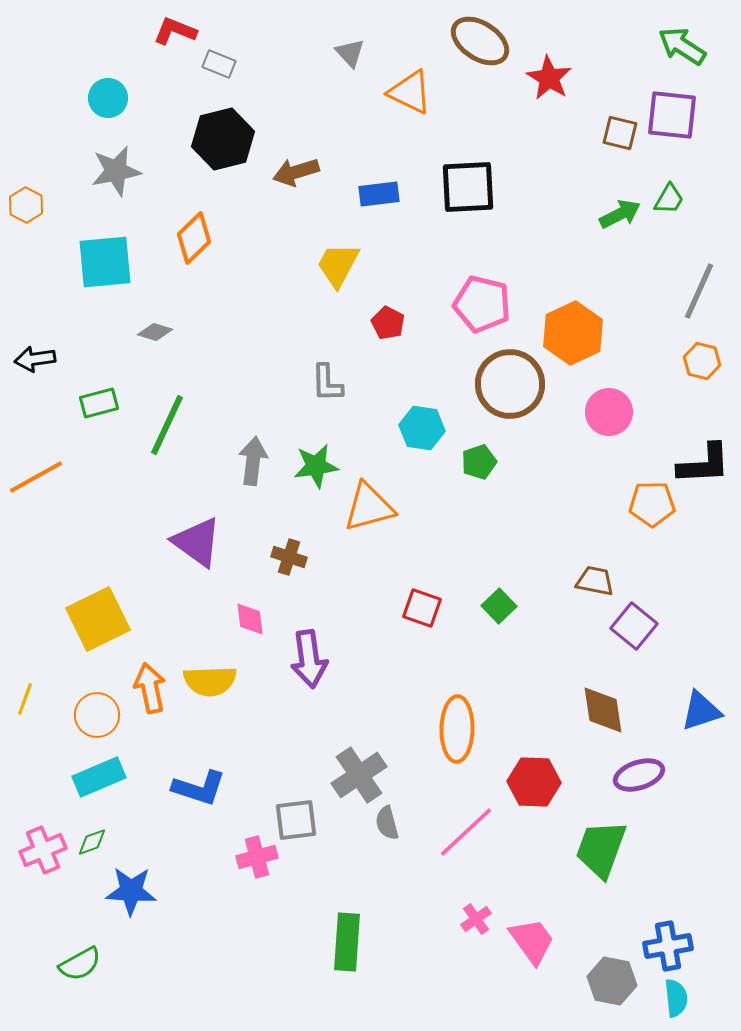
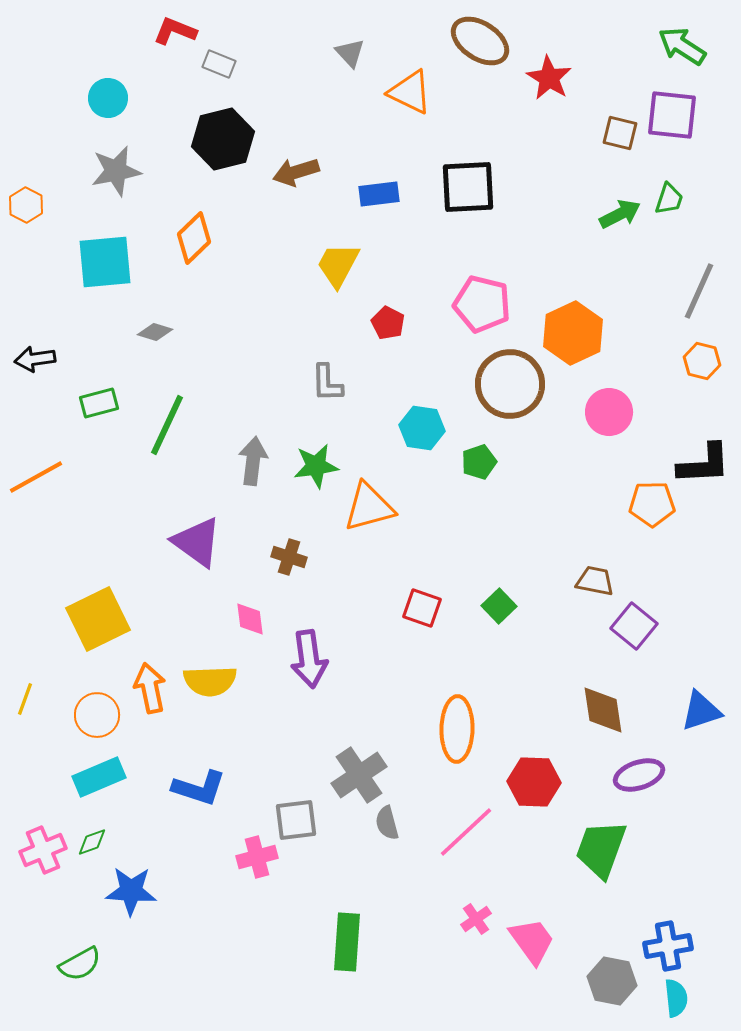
green trapezoid at (669, 199): rotated 12 degrees counterclockwise
